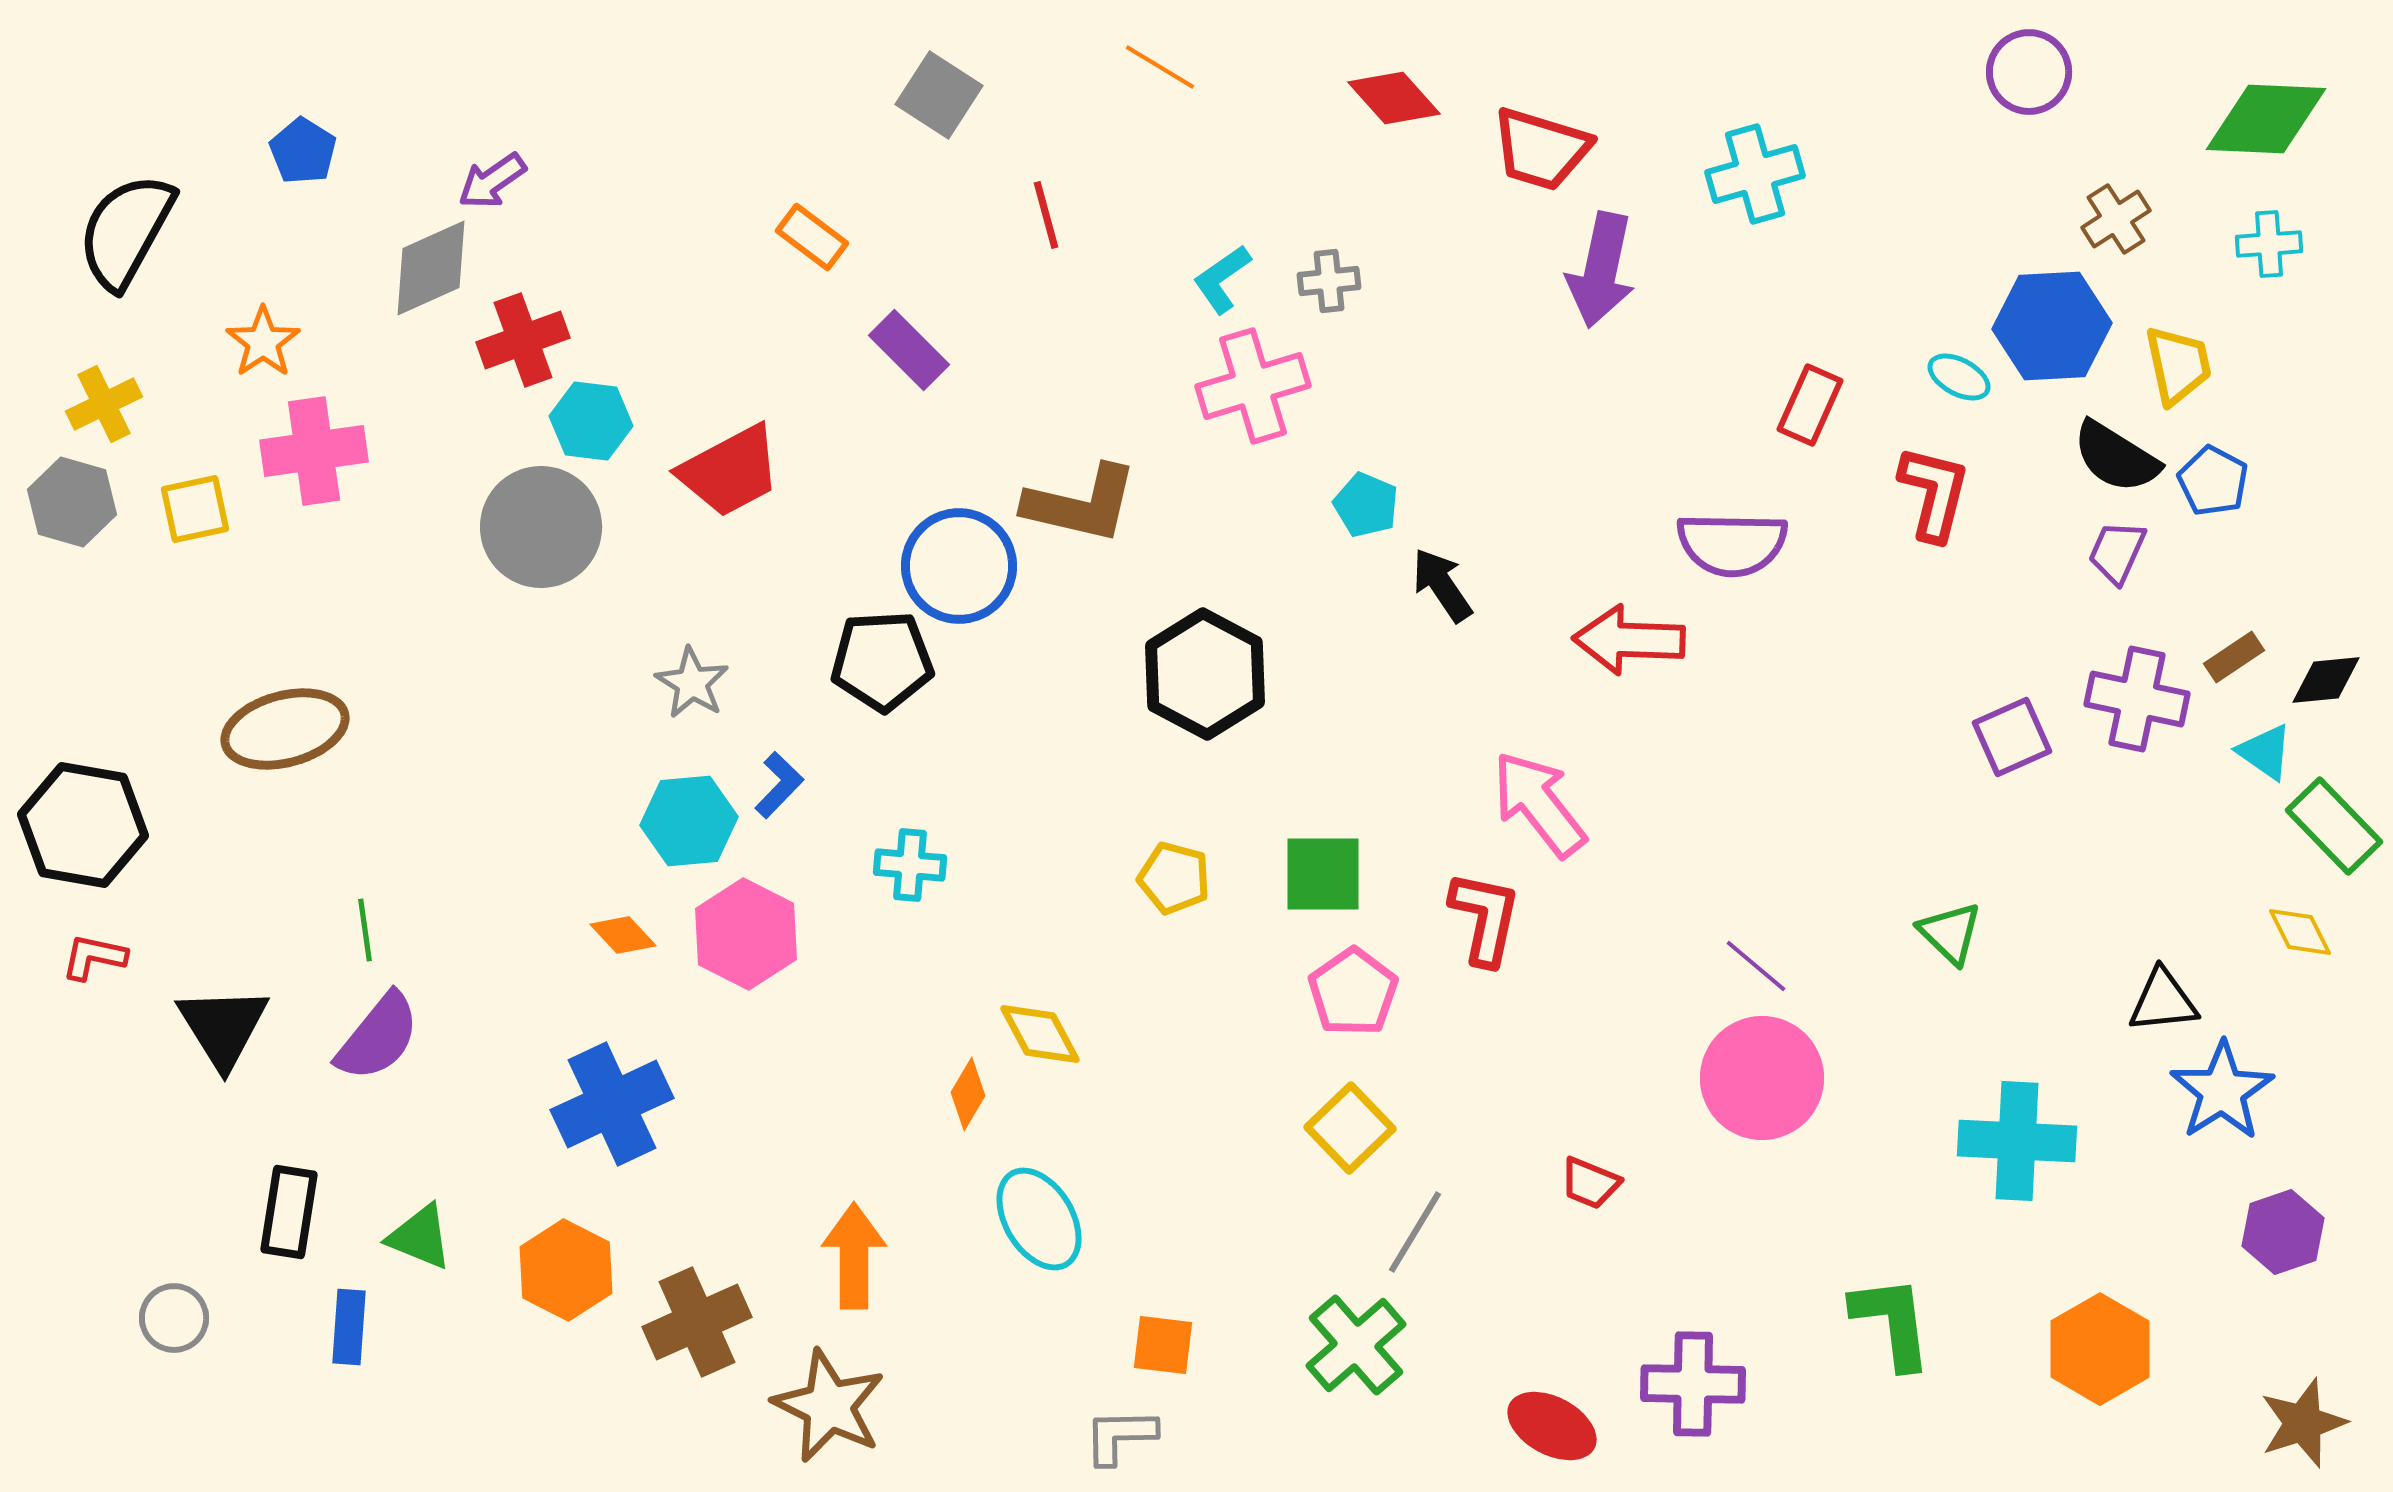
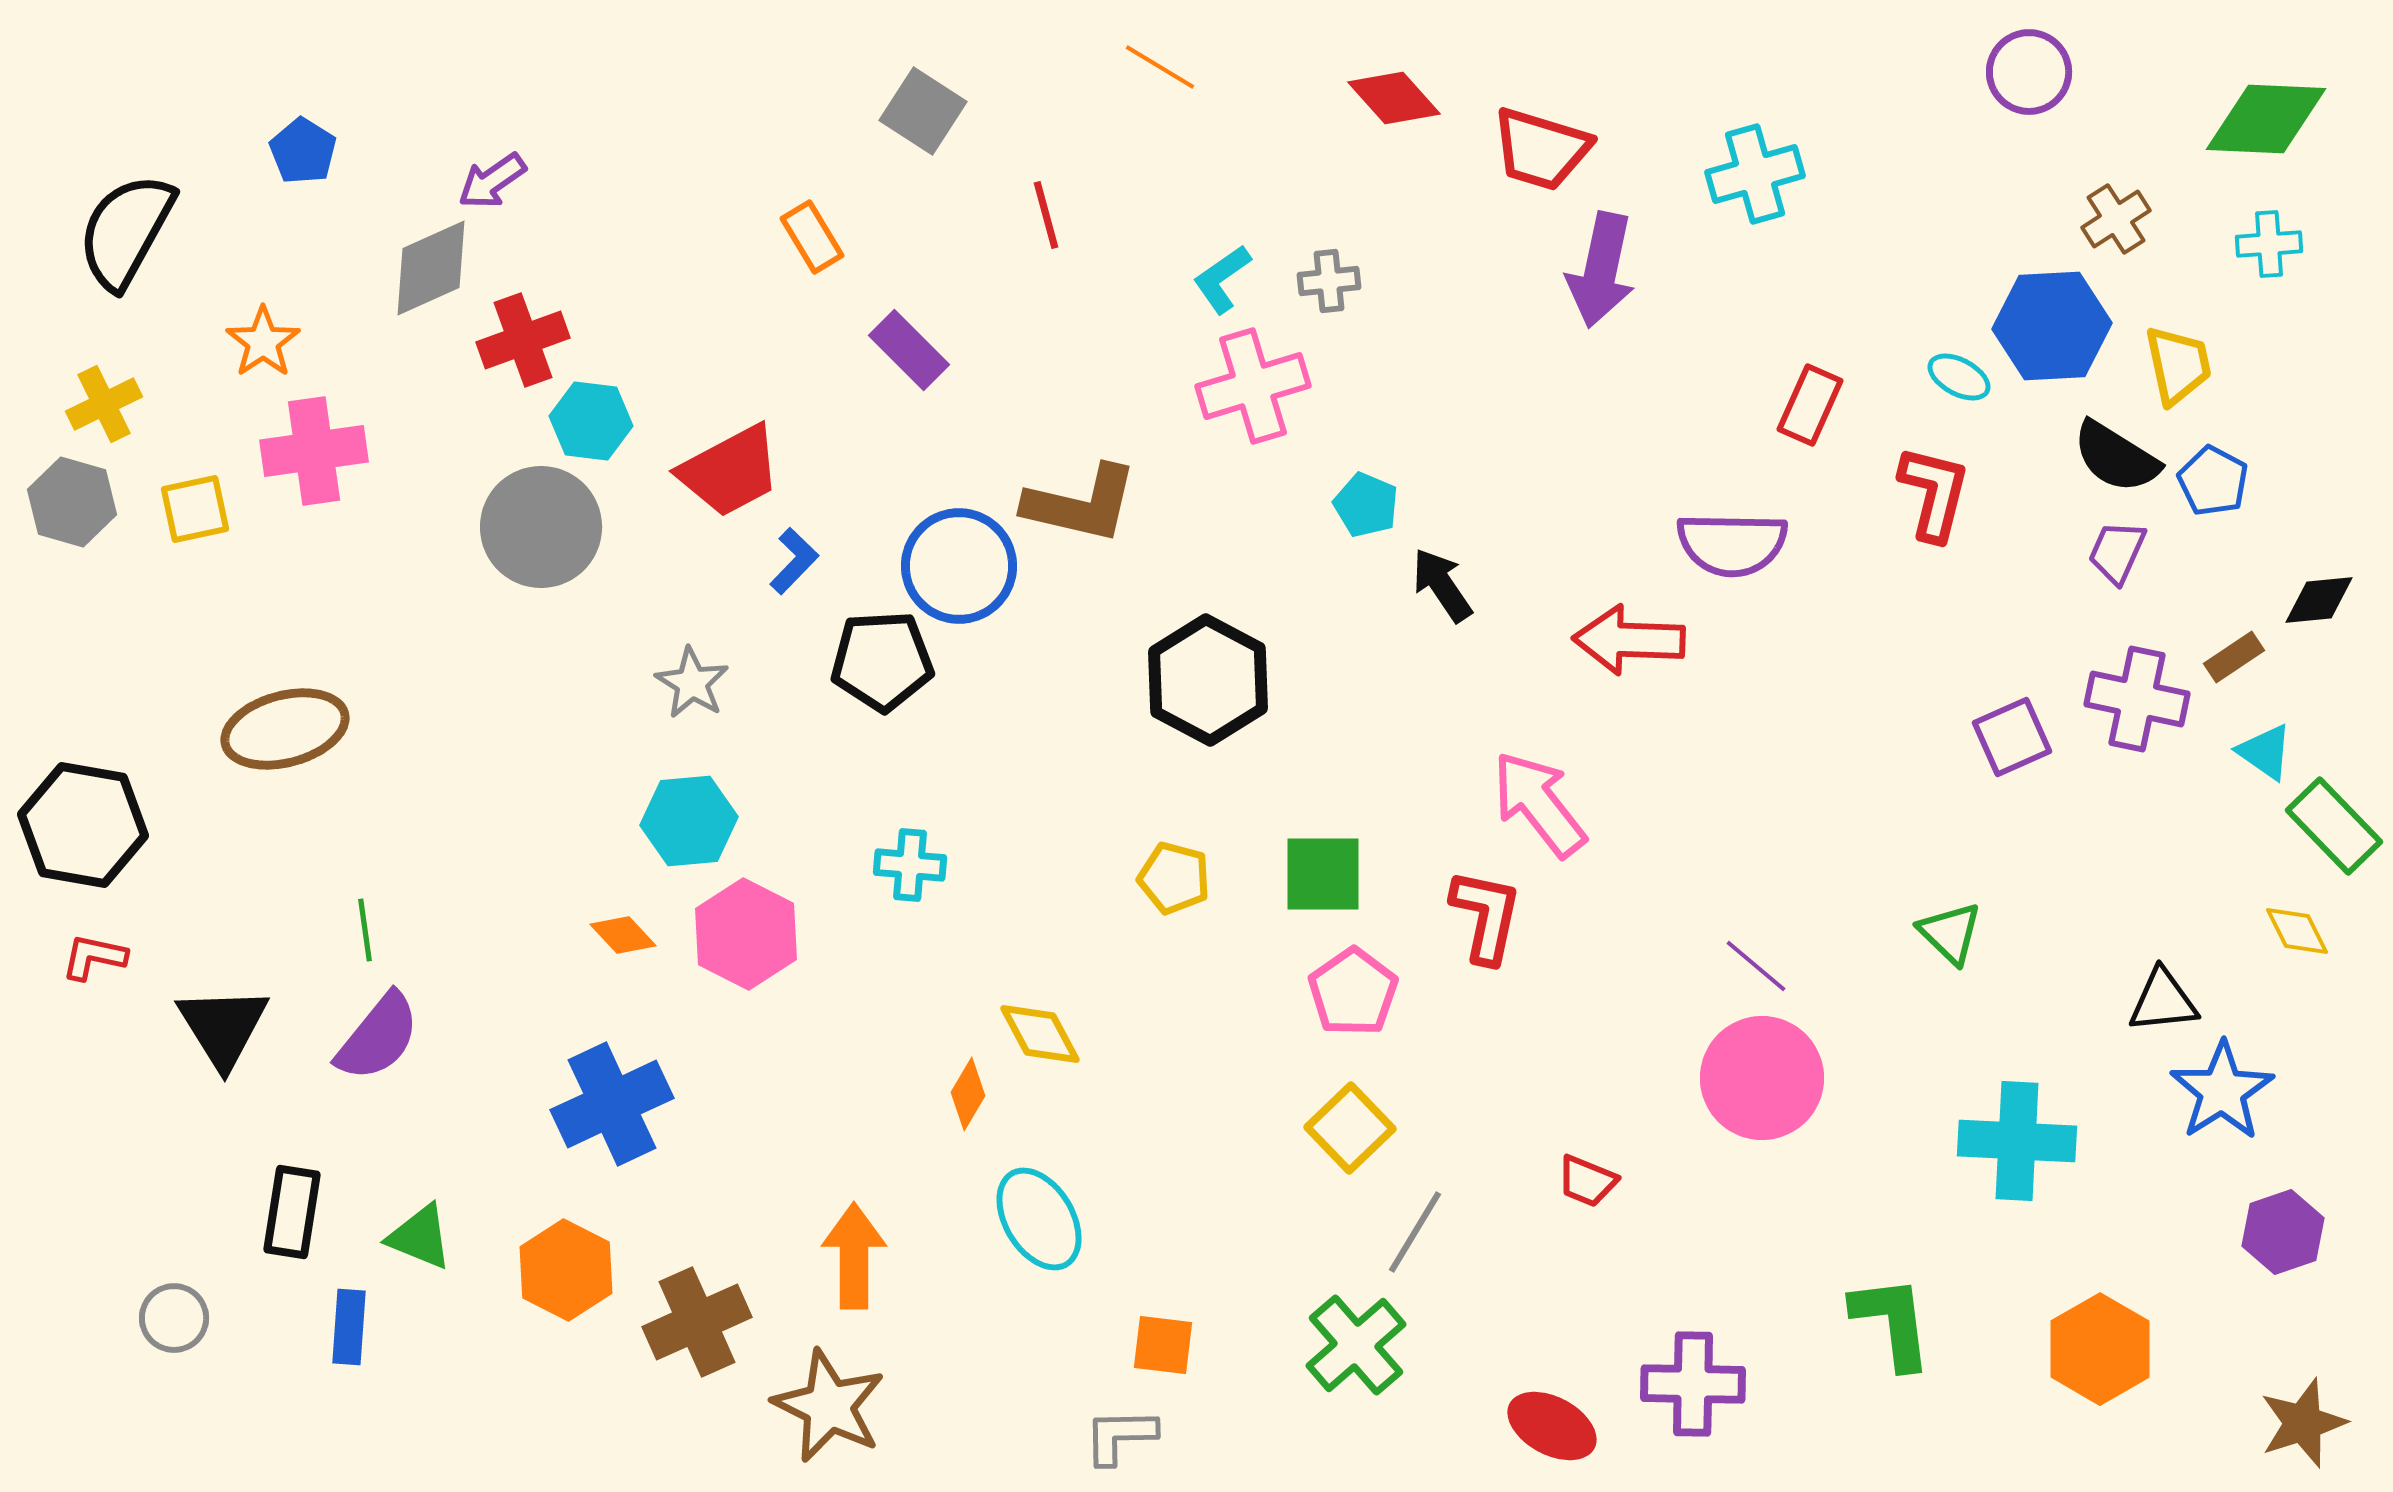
gray square at (939, 95): moved 16 px left, 16 px down
orange rectangle at (812, 237): rotated 22 degrees clockwise
black hexagon at (1205, 674): moved 3 px right, 6 px down
black diamond at (2326, 680): moved 7 px left, 80 px up
blue L-shape at (779, 785): moved 15 px right, 224 px up
red L-shape at (1485, 918): moved 1 px right, 2 px up
yellow diamond at (2300, 932): moved 3 px left, 1 px up
red trapezoid at (1590, 1183): moved 3 px left, 2 px up
black rectangle at (289, 1212): moved 3 px right
